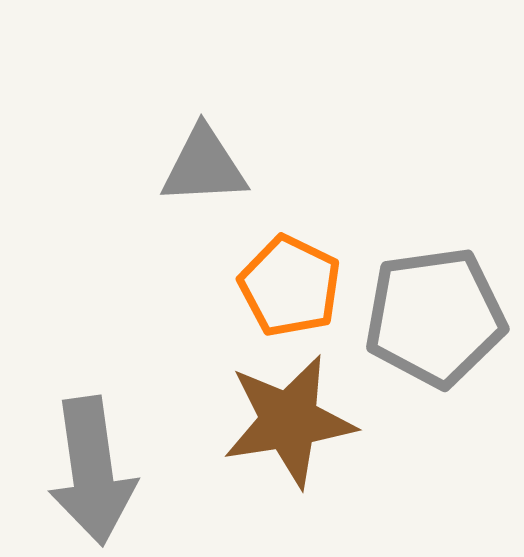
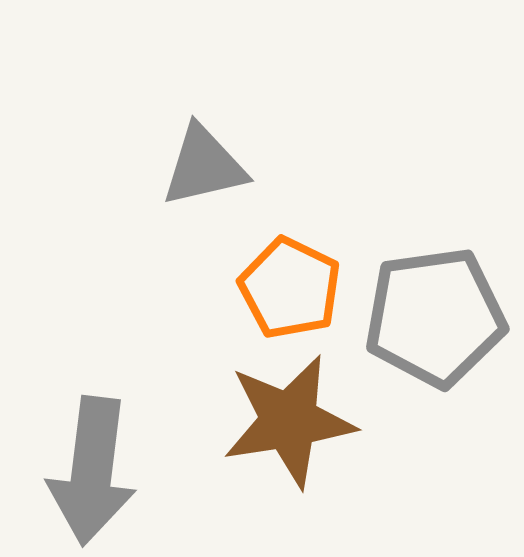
gray triangle: rotated 10 degrees counterclockwise
orange pentagon: moved 2 px down
gray arrow: rotated 15 degrees clockwise
